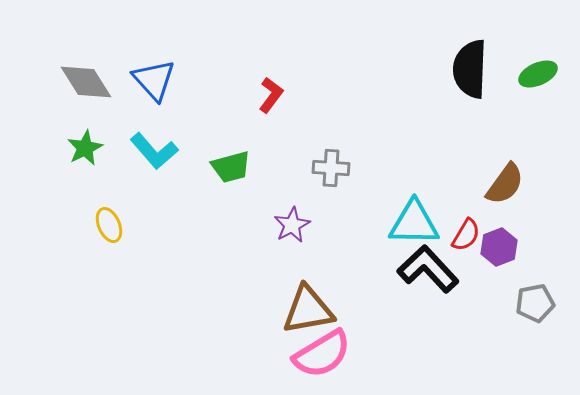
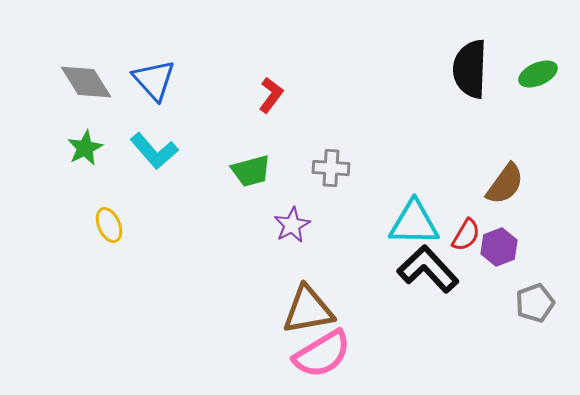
green trapezoid: moved 20 px right, 4 px down
gray pentagon: rotated 9 degrees counterclockwise
